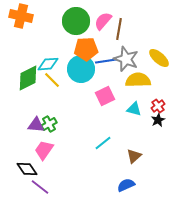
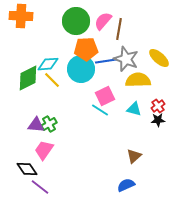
orange cross: rotated 10 degrees counterclockwise
black star: rotated 24 degrees clockwise
cyan line: moved 3 px left, 33 px up; rotated 72 degrees clockwise
